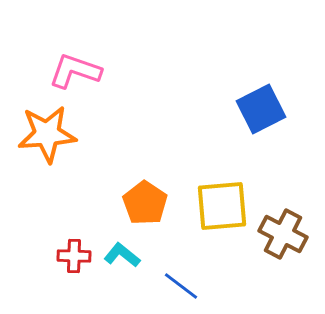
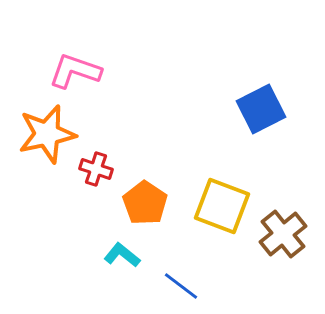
orange star: rotated 8 degrees counterclockwise
yellow square: rotated 26 degrees clockwise
brown cross: rotated 24 degrees clockwise
red cross: moved 22 px right, 87 px up; rotated 16 degrees clockwise
